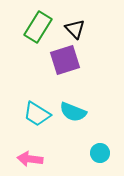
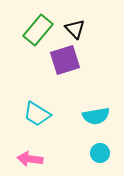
green rectangle: moved 3 px down; rotated 8 degrees clockwise
cyan semicircle: moved 23 px right, 4 px down; rotated 32 degrees counterclockwise
